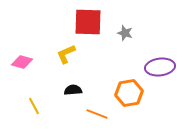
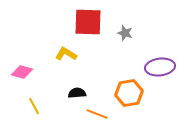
yellow L-shape: rotated 55 degrees clockwise
pink diamond: moved 10 px down
black semicircle: moved 4 px right, 3 px down
